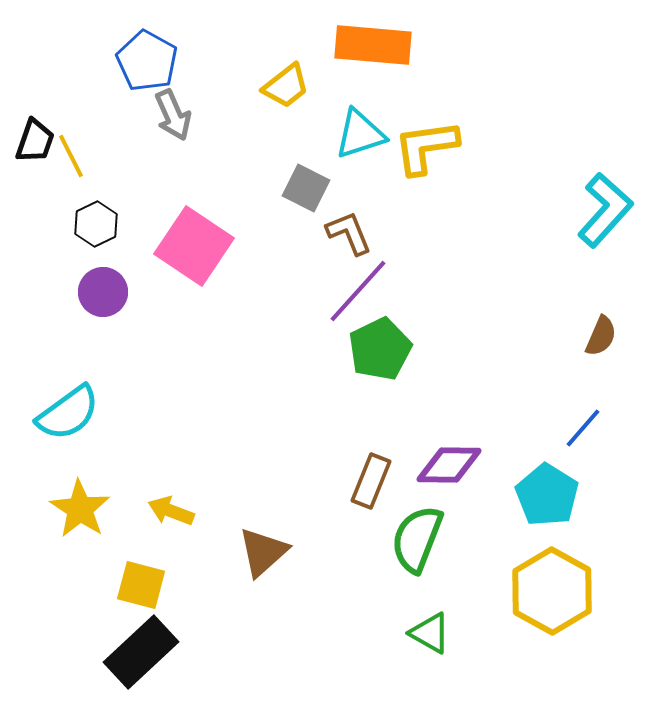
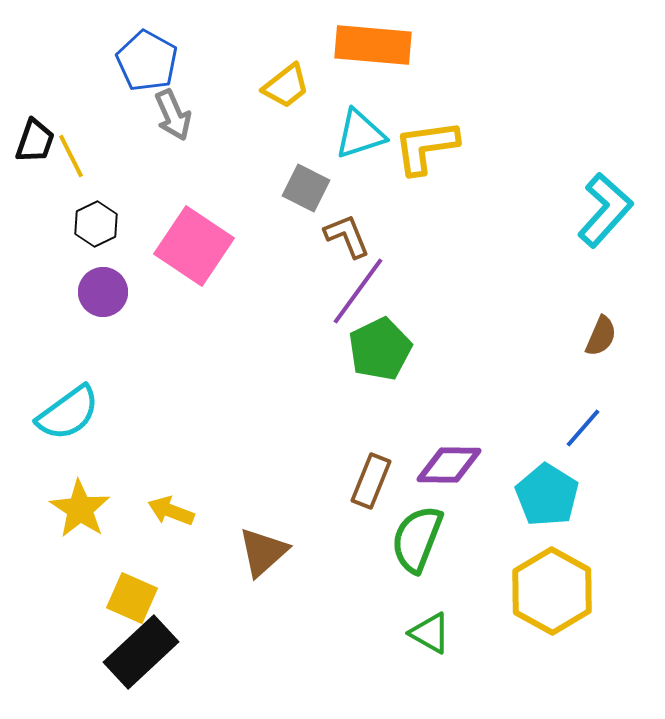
brown L-shape: moved 2 px left, 3 px down
purple line: rotated 6 degrees counterclockwise
yellow square: moved 9 px left, 13 px down; rotated 9 degrees clockwise
